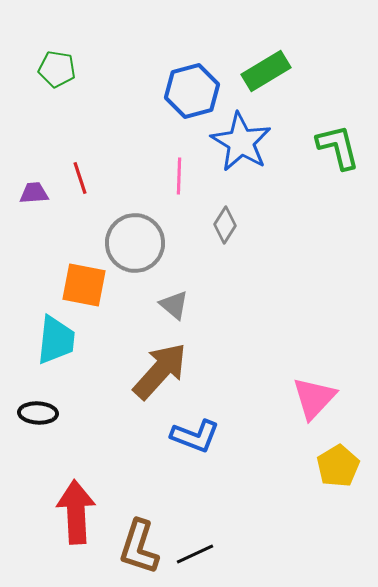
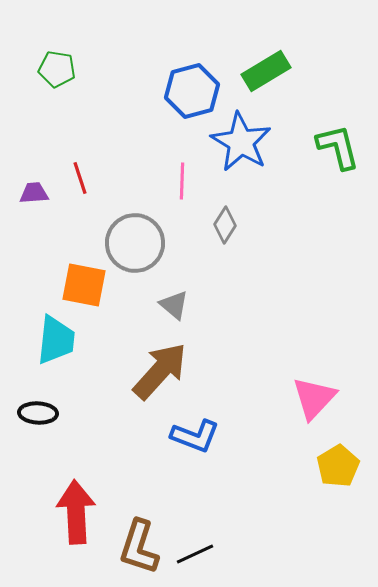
pink line: moved 3 px right, 5 px down
